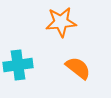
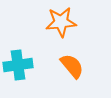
orange semicircle: moved 6 px left, 2 px up; rotated 12 degrees clockwise
